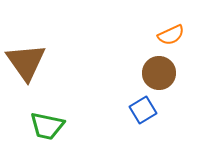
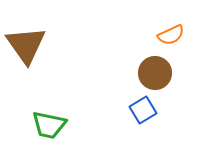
brown triangle: moved 17 px up
brown circle: moved 4 px left
green trapezoid: moved 2 px right, 1 px up
